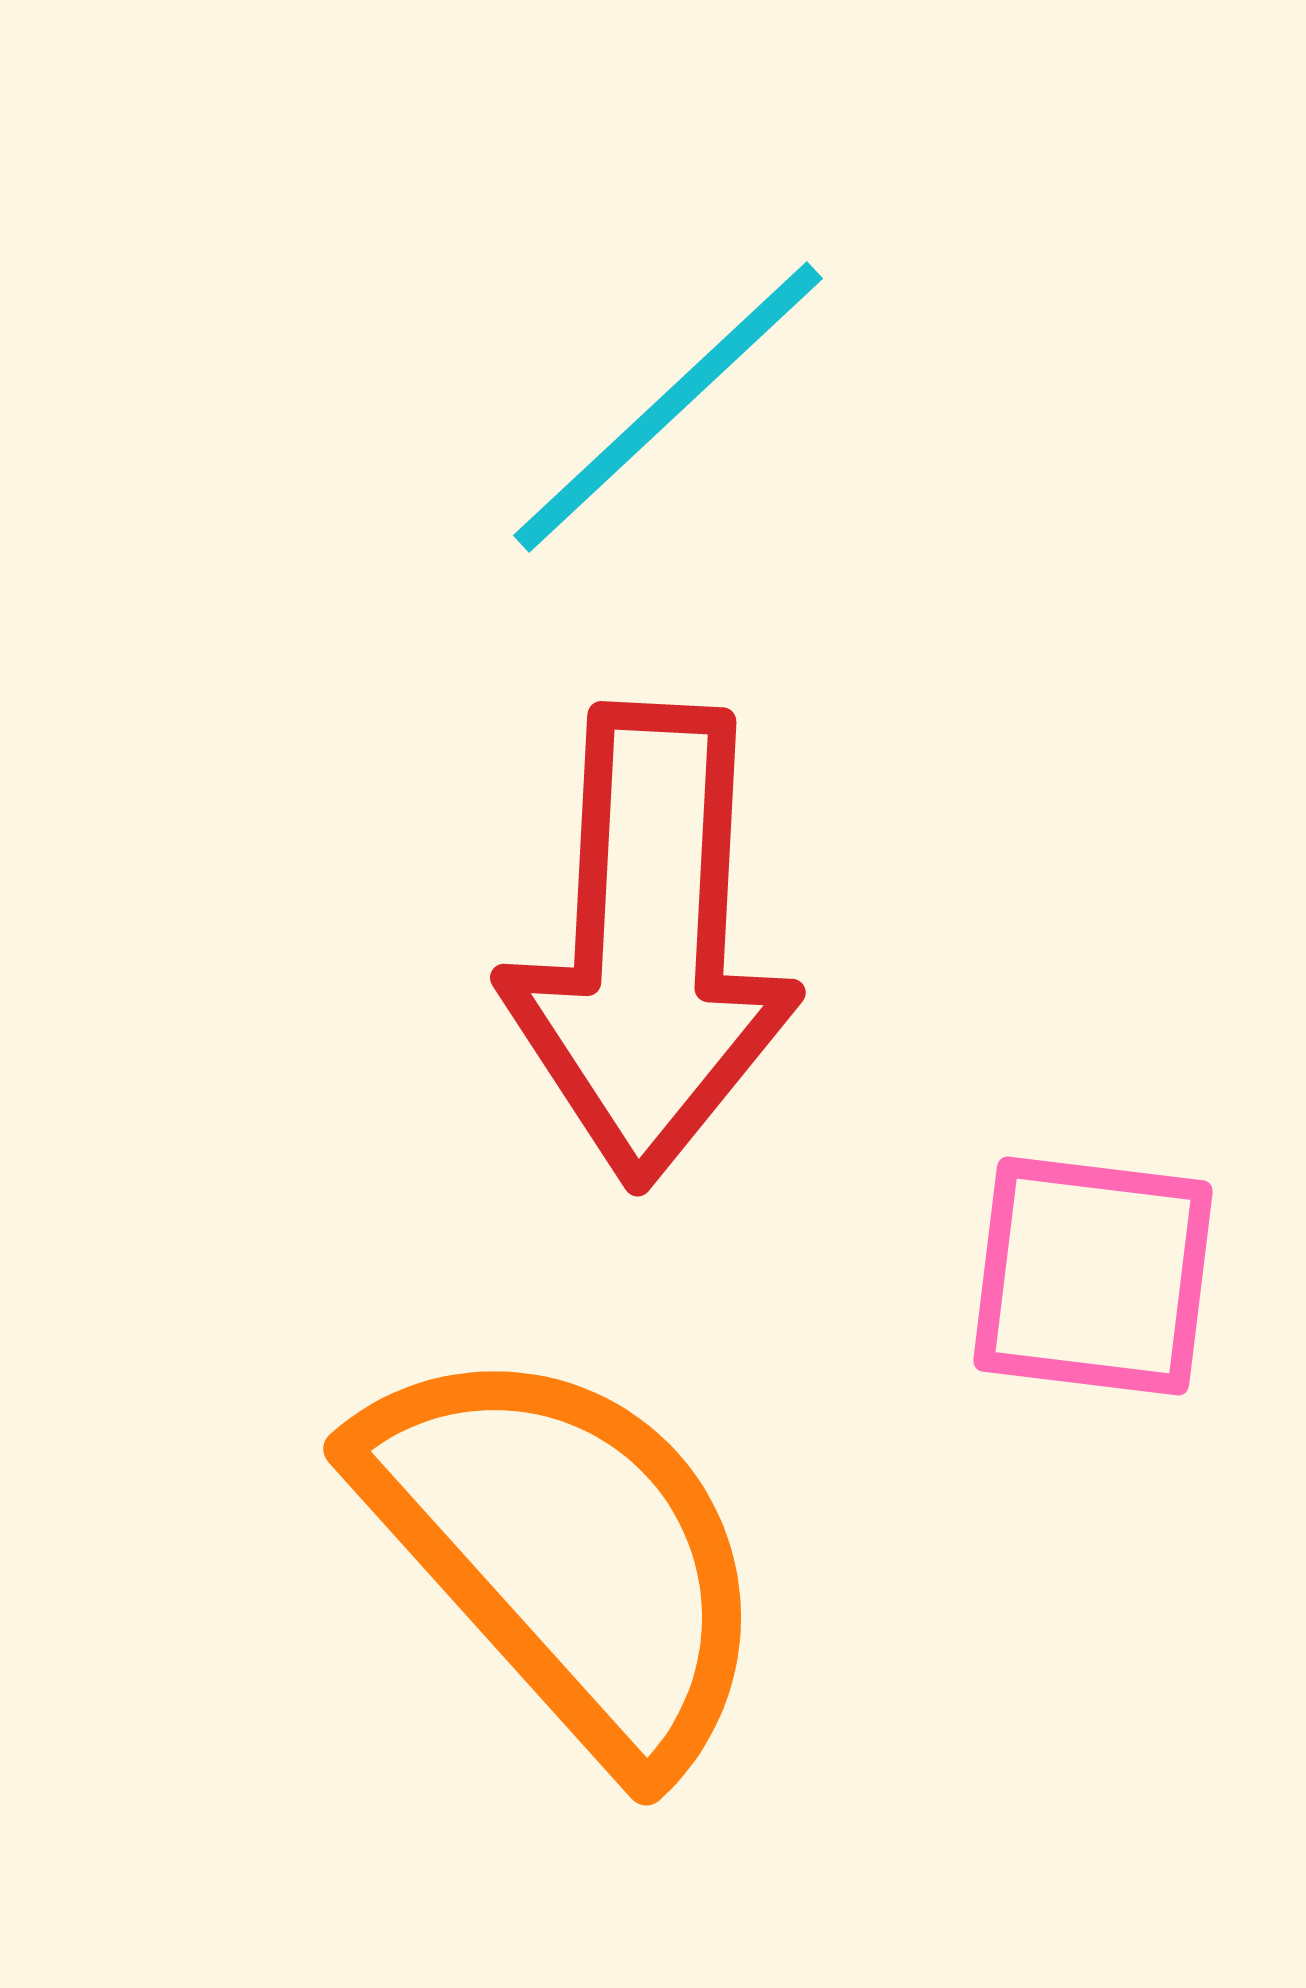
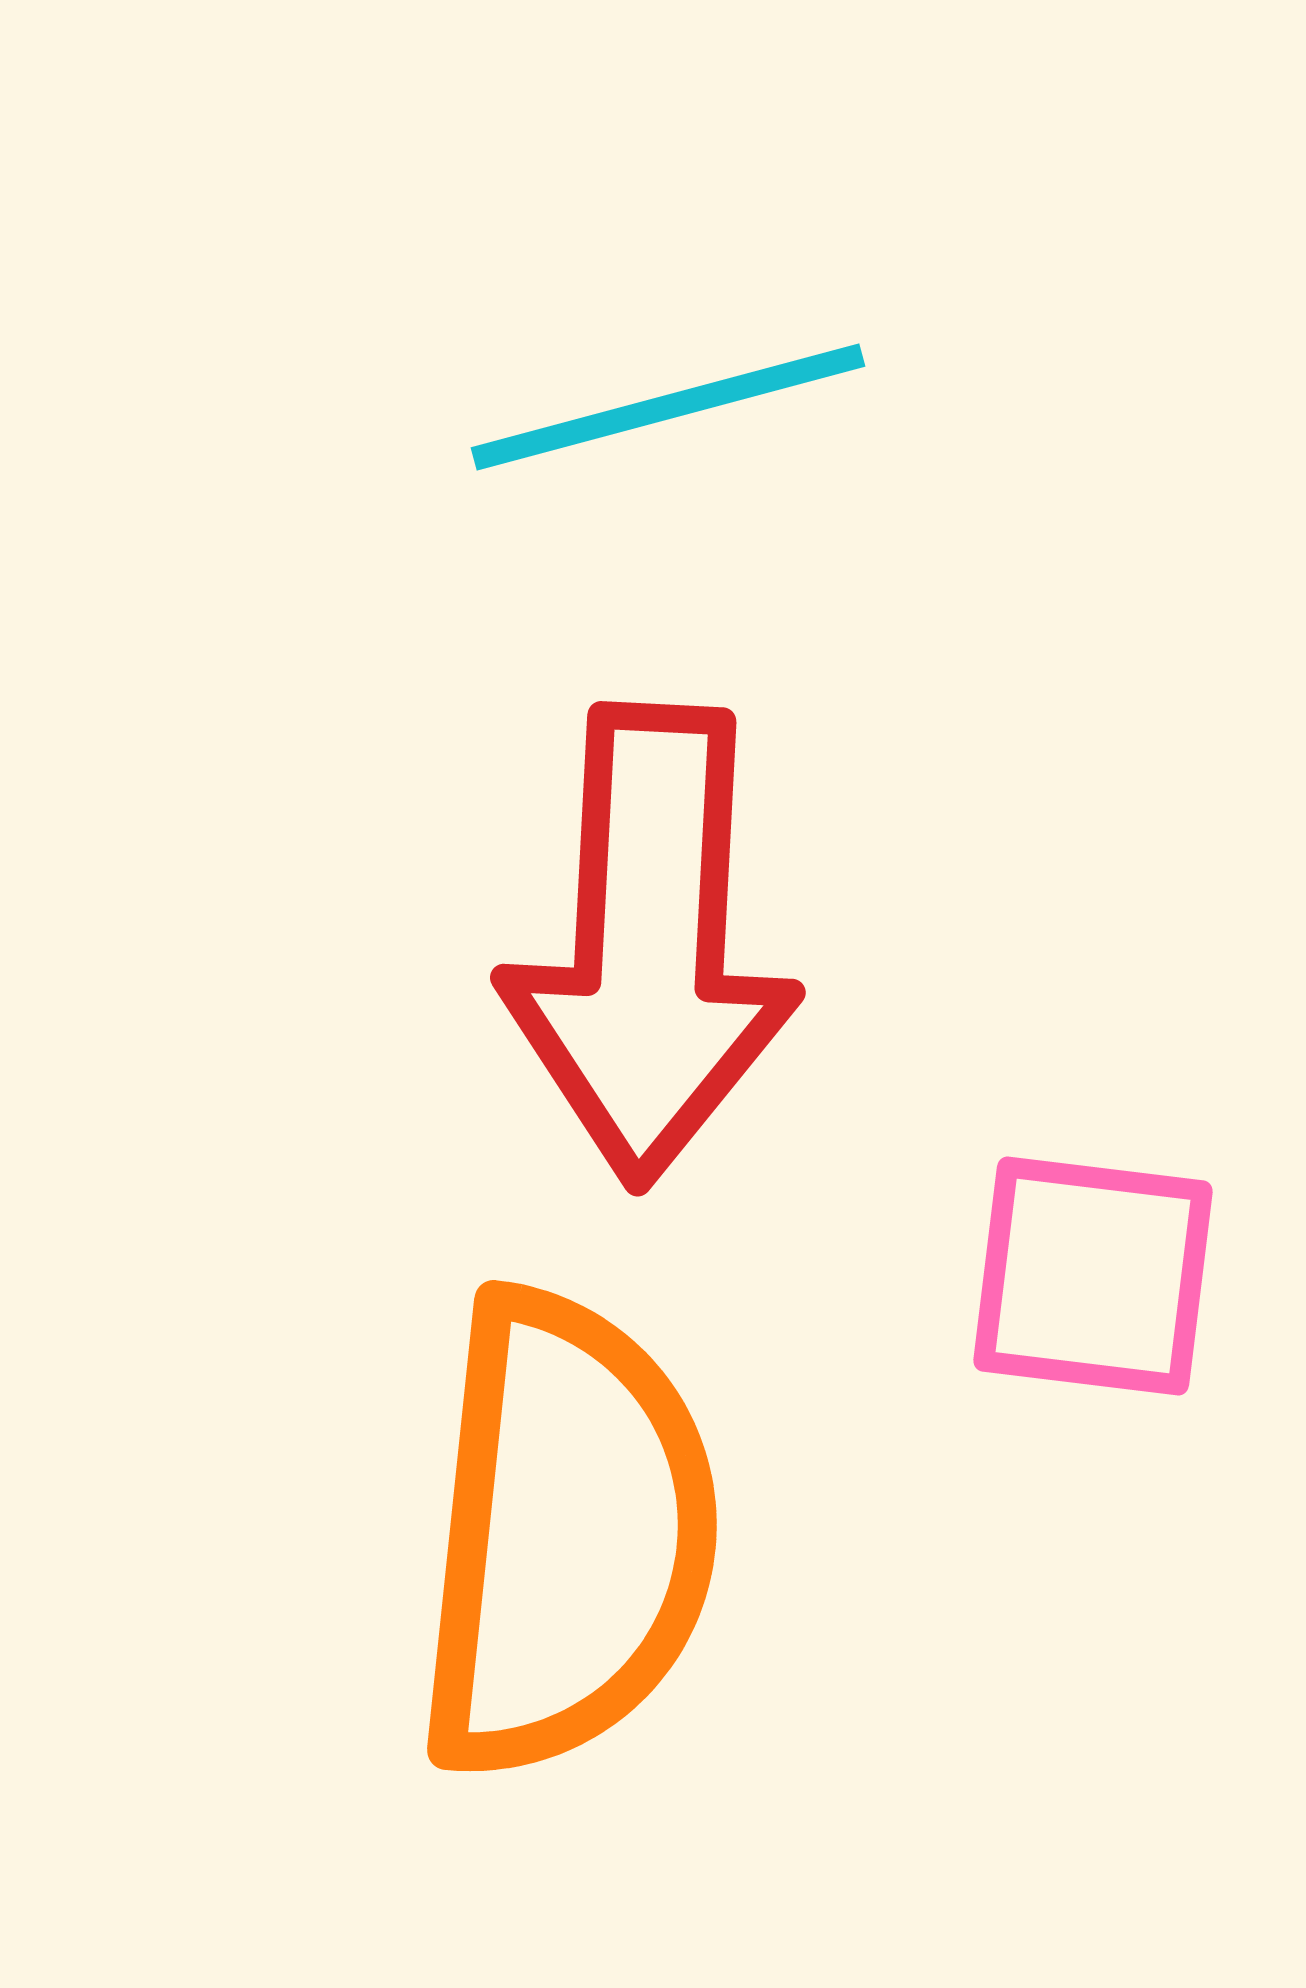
cyan line: rotated 28 degrees clockwise
orange semicircle: moved 18 px up; rotated 48 degrees clockwise
